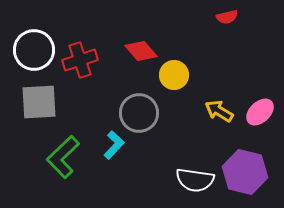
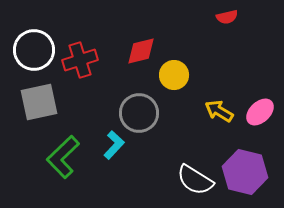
red diamond: rotated 64 degrees counterclockwise
gray square: rotated 9 degrees counterclockwise
white semicircle: rotated 24 degrees clockwise
